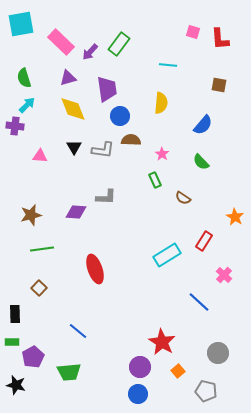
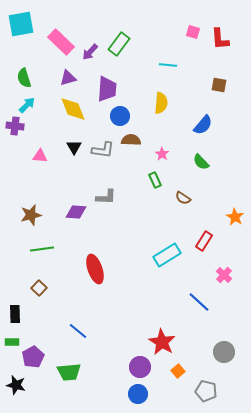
purple trapezoid at (107, 89): rotated 12 degrees clockwise
gray circle at (218, 353): moved 6 px right, 1 px up
